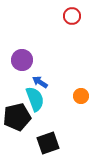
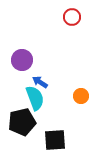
red circle: moved 1 px down
cyan semicircle: moved 1 px up
black pentagon: moved 5 px right, 5 px down
black square: moved 7 px right, 3 px up; rotated 15 degrees clockwise
